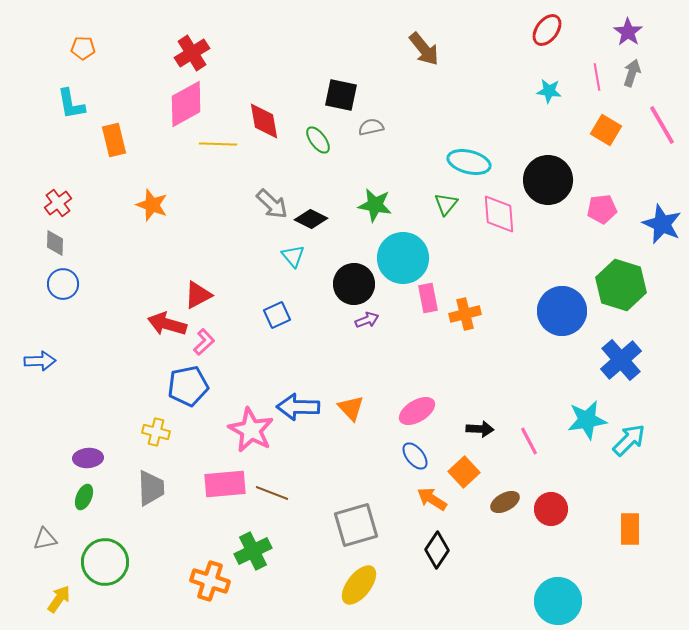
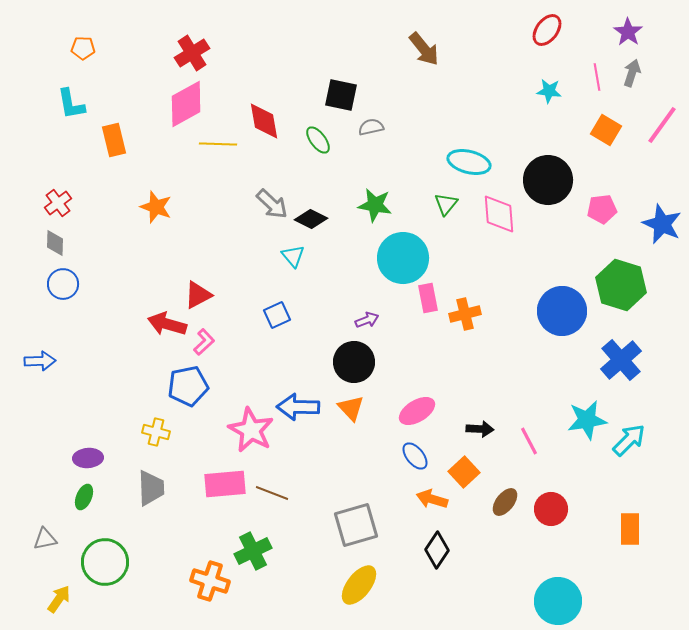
pink line at (662, 125): rotated 66 degrees clockwise
orange star at (152, 205): moved 4 px right, 2 px down
black circle at (354, 284): moved 78 px down
orange arrow at (432, 499): rotated 16 degrees counterclockwise
brown ellipse at (505, 502): rotated 24 degrees counterclockwise
